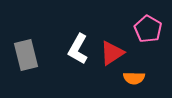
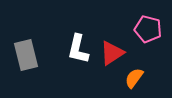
pink pentagon: rotated 16 degrees counterclockwise
white L-shape: rotated 16 degrees counterclockwise
orange semicircle: rotated 125 degrees clockwise
